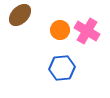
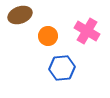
brown ellipse: rotated 25 degrees clockwise
orange circle: moved 12 px left, 6 px down
